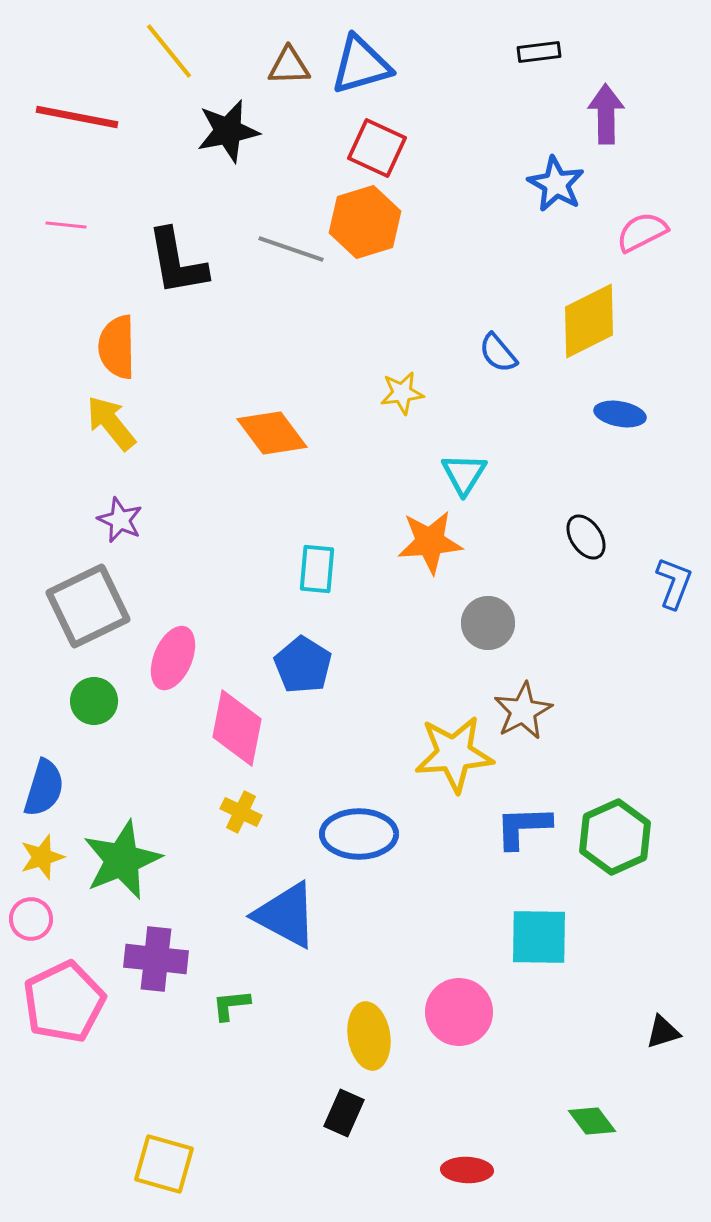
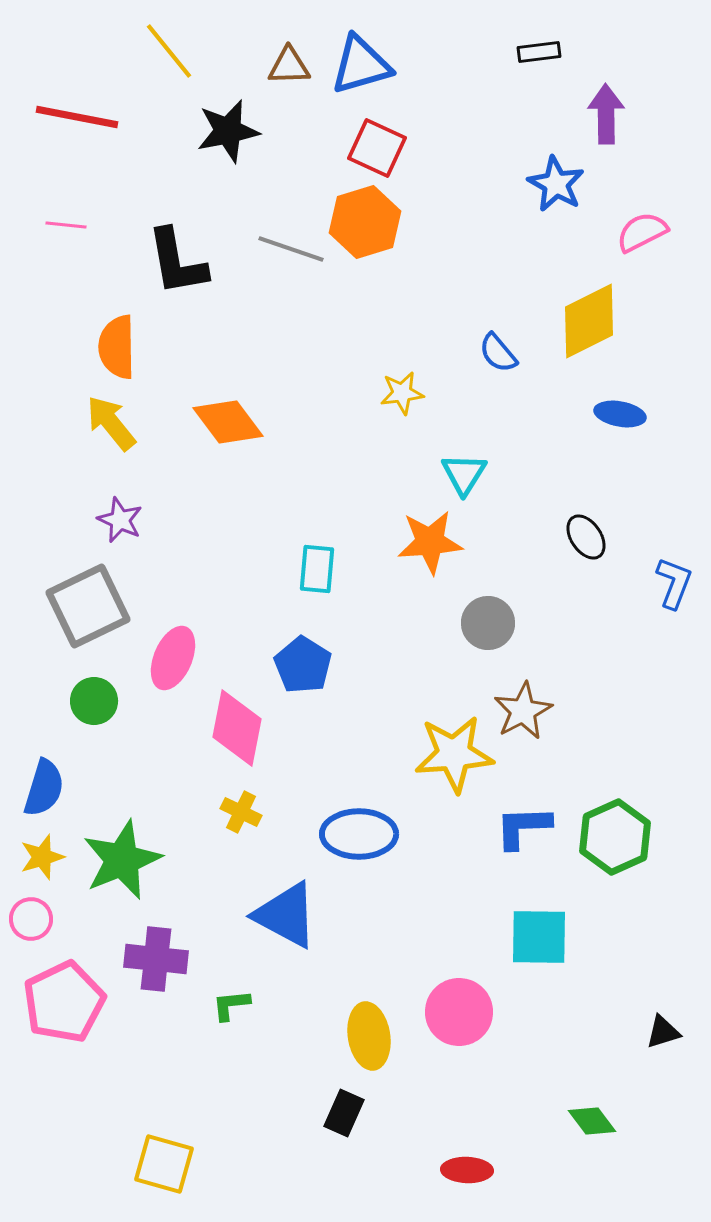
orange diamond at (272, 433): moved 44 px left, 11 px up
